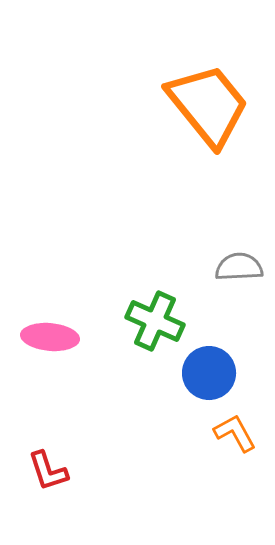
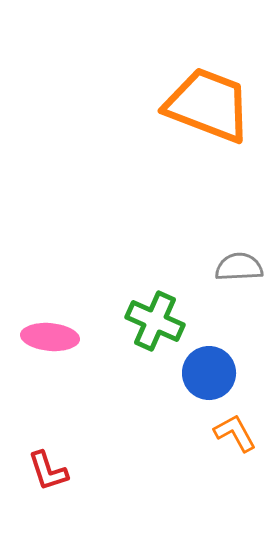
orange trapezoid: rotated 30 degrees counterclockwise
